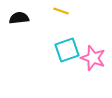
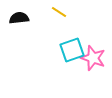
yellow line: moved 2 px left, 1 px down; rotated 14 degrees clockwise
cyan square: moved 5 px right
